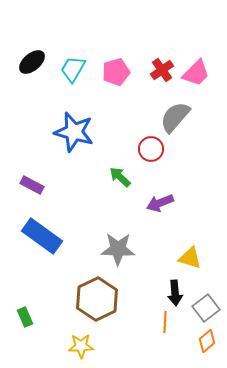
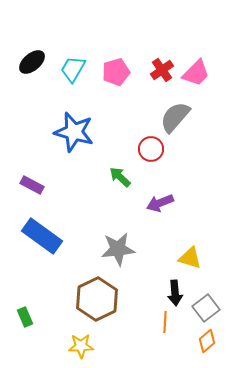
gray star: rotated 8 degrees counterclockwise
